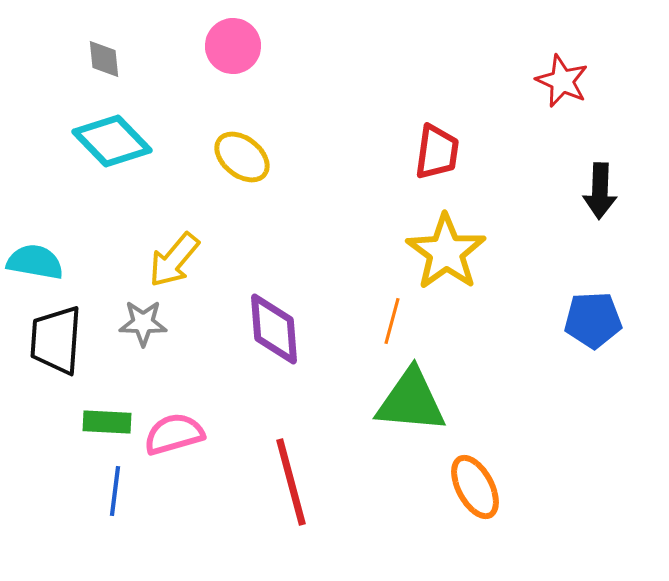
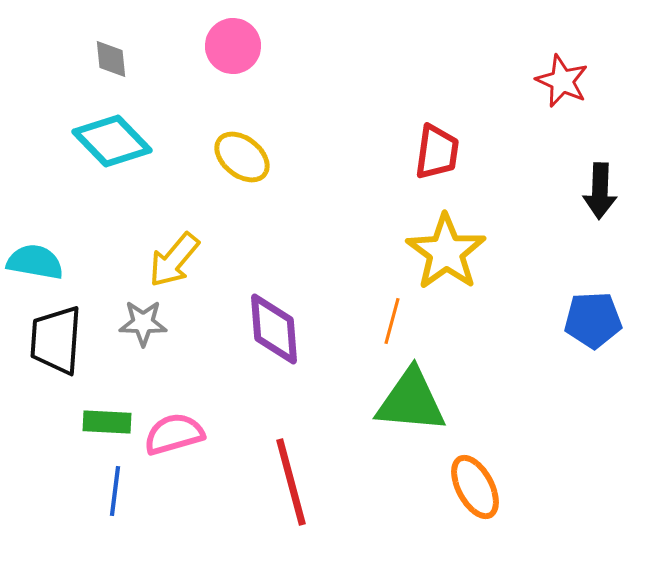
gray diamond: moved 7 px right
